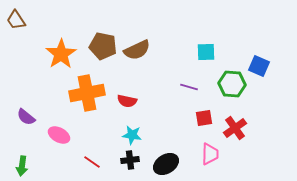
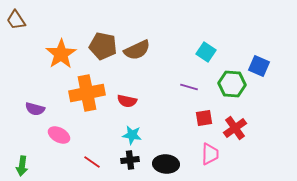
cyan square: rotated 36 degrees clockwise
purple semicircle: moved 9 px right, 8 px up; rotated 24 degrees counterclockwise
black ellipse: rotated 35 degrees clockwise
